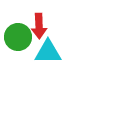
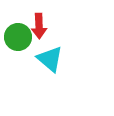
cyan triangle: moved 2 px right, 7 px down; rotated 40 degrees clockwise
